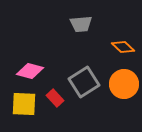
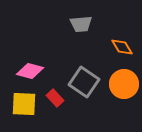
orange diamond: moved 1 px left; rotated 15 degrees clockwise
gray square: rotated 24 degrees counterclockwise
